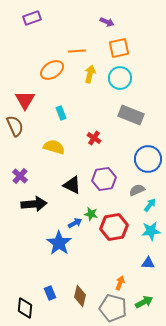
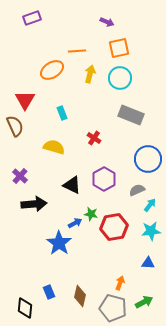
cyan rectangle: moved 1 px right
purple hexagon: rotated 20 degrees counterclockwise
blue rectangle: moved 1 px left, 1 px up
